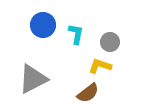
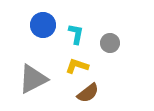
gray circle: moved 1 px down
yellow L-shape: moved 23 px left
